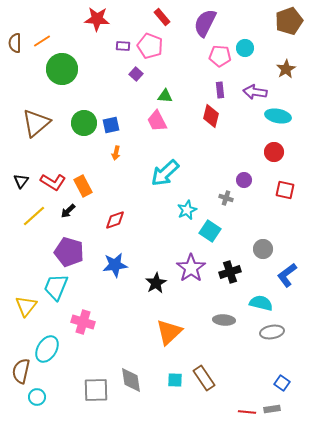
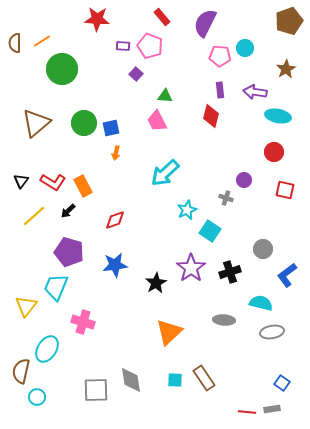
blue square at (111, 125): moved 3 px down
